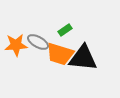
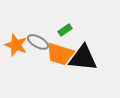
orange star: rotated 25 degrees clockwise
